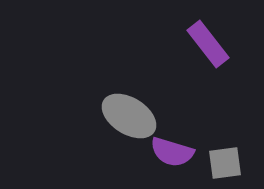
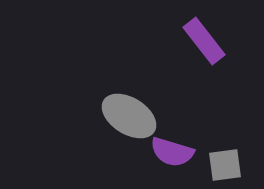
purple rectangle: moved 4 px left, 3 px up
gray square: moved 2 px down
